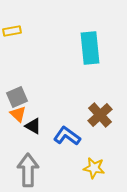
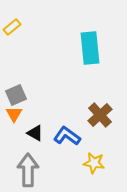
yellow rectangle: moved 4 px up; rotated 30 degrees counterclockwise
gray square: moved 1 px left, 2 px up
orange triangle: moved 4 px left; rotated 18 degrees clockwise
black triangle: moved 2 px right, 7 px down
yellow star: moved 5 px up
